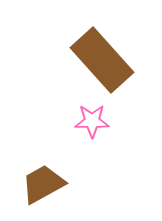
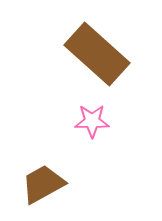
brown rectangle: moved 5 px left, 6 px up; rotated 6 degrees counterclockwise
